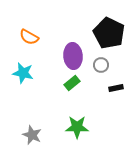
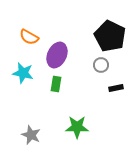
black pentagon: moved 1 px right, 3 px down
purple ellipse: moved 16 px left, 1 px up; rotated 30 degrees clockwise
green rectangle: moved 16 px left, 1 px down; rotated 42 degrees counterclockwise
gray star: moved 1 px left
